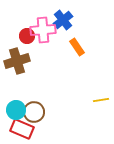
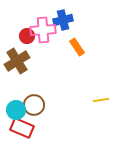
blue cross: rotated 24 degrees clockwise
brown cross: rotated 15 degrees counterclockwise
brown circle: moved 7 px up
red rectangle: moved 1 px up
